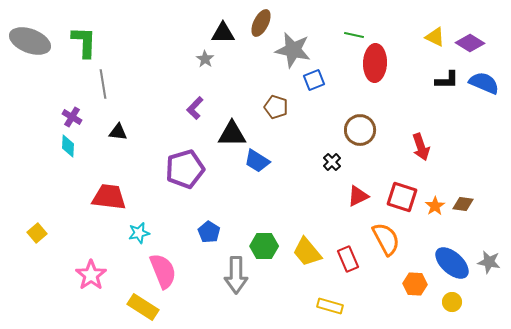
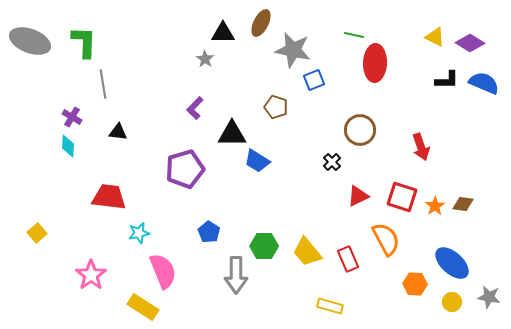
gray star at (489, 262): moved 35 px down
